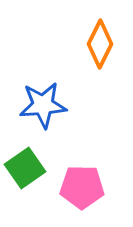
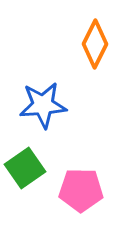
orange diamond: moved 5 px left
pink pentagon: moved 1 px left, 3 px down
